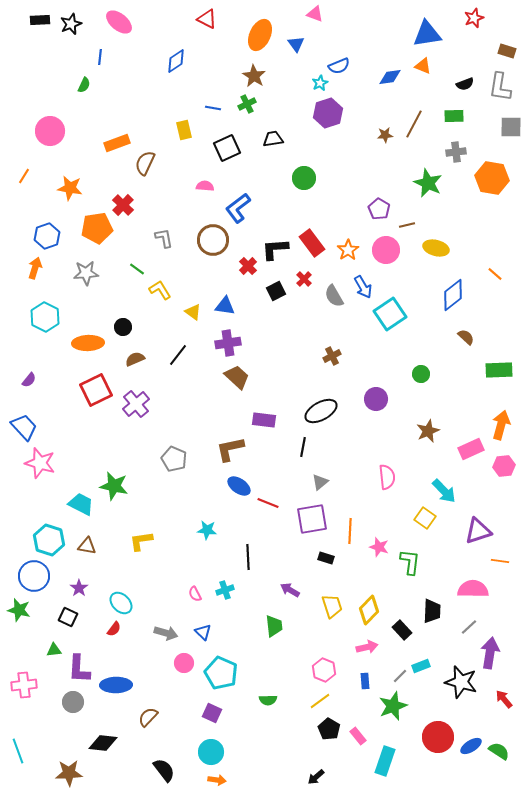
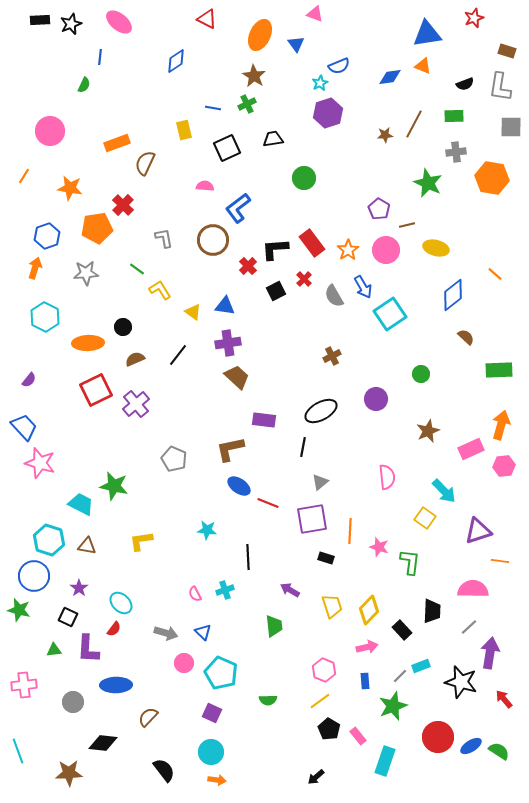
purple L-shape at (79, 669): moved 9 px right, 20 px up
